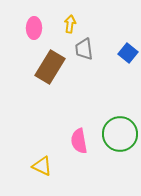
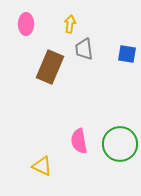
pink ellipse: moved 8 px left, 4 px up
blue square: moved 1 px left, 1 px down; rotated 30 degrees counterclockwise
brown rectangle: rotated 8 degrees counterclockwise
green circle: moved 10 px down
